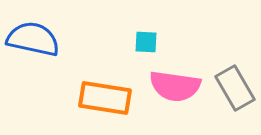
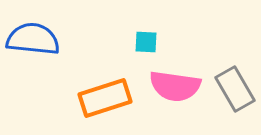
blue semicircle: rotated 6 degrees counterclockwise
gray rectangle: moved 1 px down
orange rectangle: rotated 27 degrees counterclockwise
